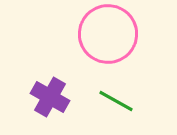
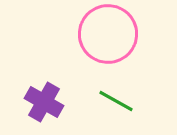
purple cross: moved 6 px left, 5 px down
